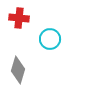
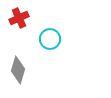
red cross: rotated 30 degrees counterclockwise
